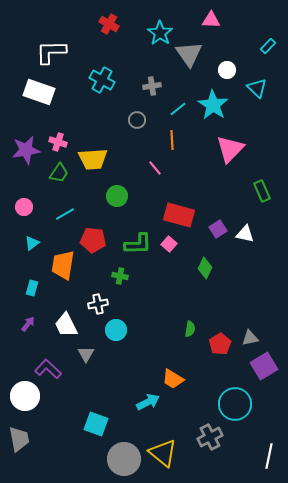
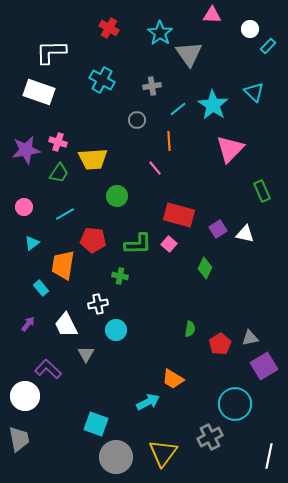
pink triangle at (211, 20): moved 1 px right, 5 px up
red cross at (109, 24): moved 4 px down
white circle at (227, 70): moved 23 px right, 41 px up
cyan triangle at (257, 88): moved 3 px left, 4 px down
orange line at (172, 140): moved 3 px left, 1 px down
cyan rectangle at (32, 288): moved 9 px right; rotated 56 degrees counterclockwise
yellow triangle at (163, 453): rotated 28 degrees clockwise
gray circle at (124, 459): moved 8 px left, 2 px up
